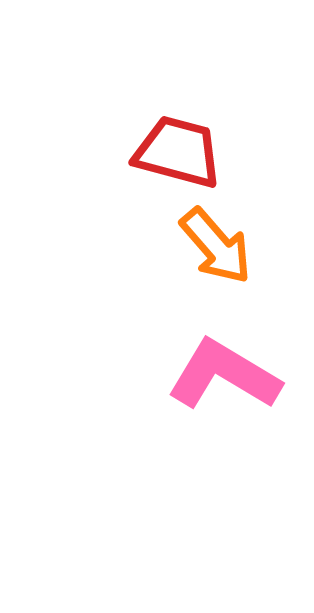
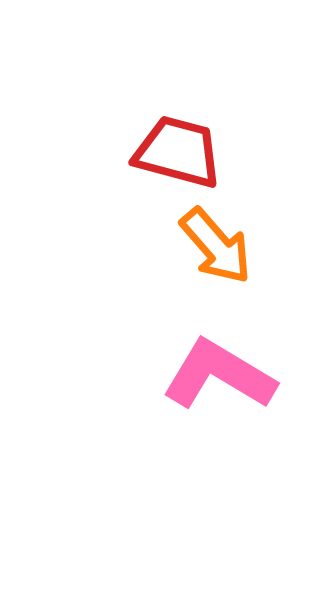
pink L-shape: moved 5 px left
